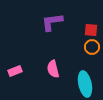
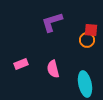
purple L-shape: rotated 10 degrees counterclockwise
orange circle: moved 5 px left, 7 px up
pink rectangle: moved 6 px right, 7 px up
